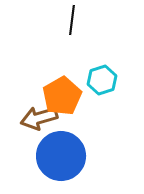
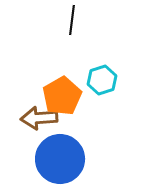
brown arrow: rotated 12 degrees clockwise
blue circle: moved 1 px left, 3 px down
